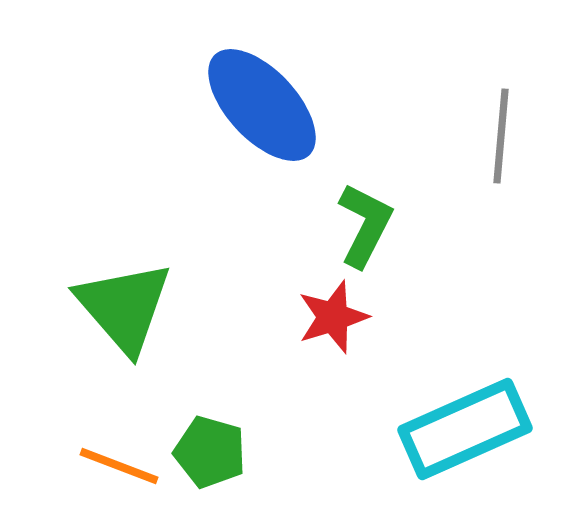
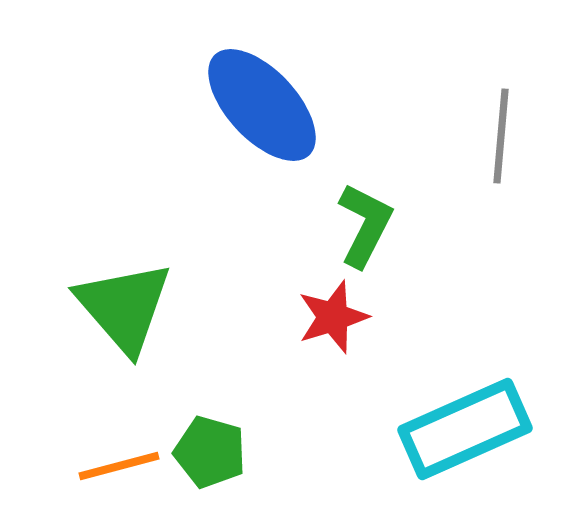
orange line: rotated 36 degrees counterclockwise
